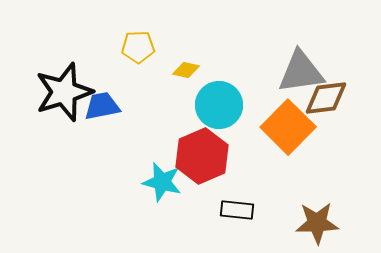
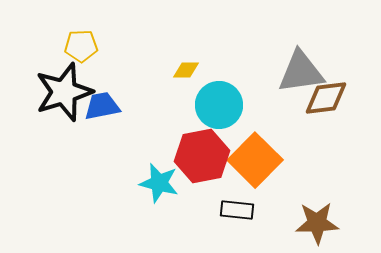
yellow pentagon: moved 57 px left, 1 px up
yellow diamond: rotated 12 degrees counterclockwise
orange square: moved 33 px left, 33 px down
red hexagon: rotated 12 degrees clockwise
cyan star: moved 3 px left, 1 px down
